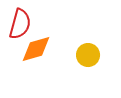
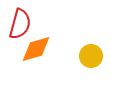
yellow circle: moved 3 px right, 1 px down
